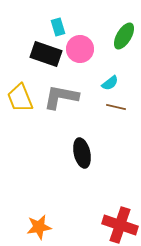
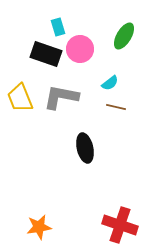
black ellipse: moved 3 px right, 5 px up
